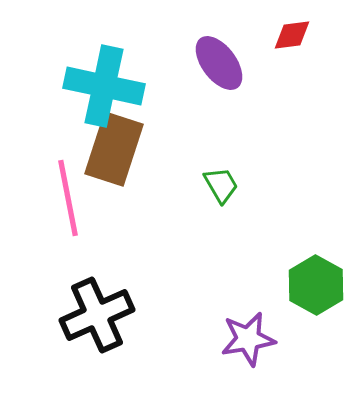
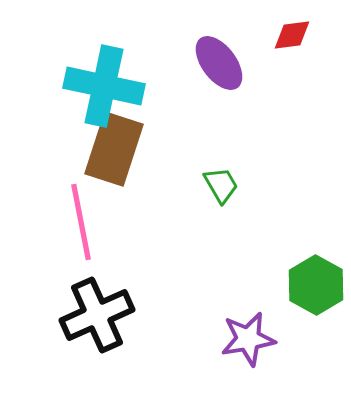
pink line: moved 13 px right, 24 px down
